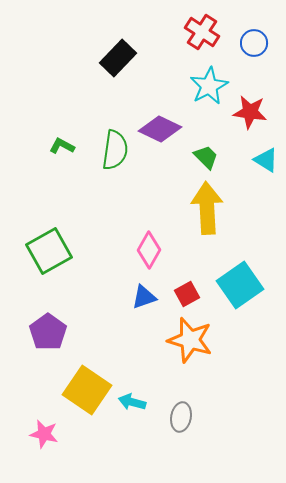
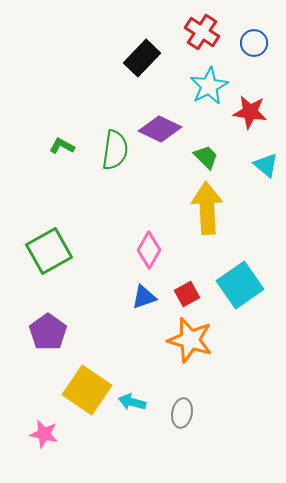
black rectangle: moved 24 px right
cyan triangle: moved 5 px down; rotated 8 degrees clockwise
gray ellipse: moved 1 px right, 4 px up
